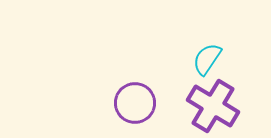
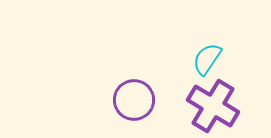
purple circle: moved 1 px left, 3 px up
